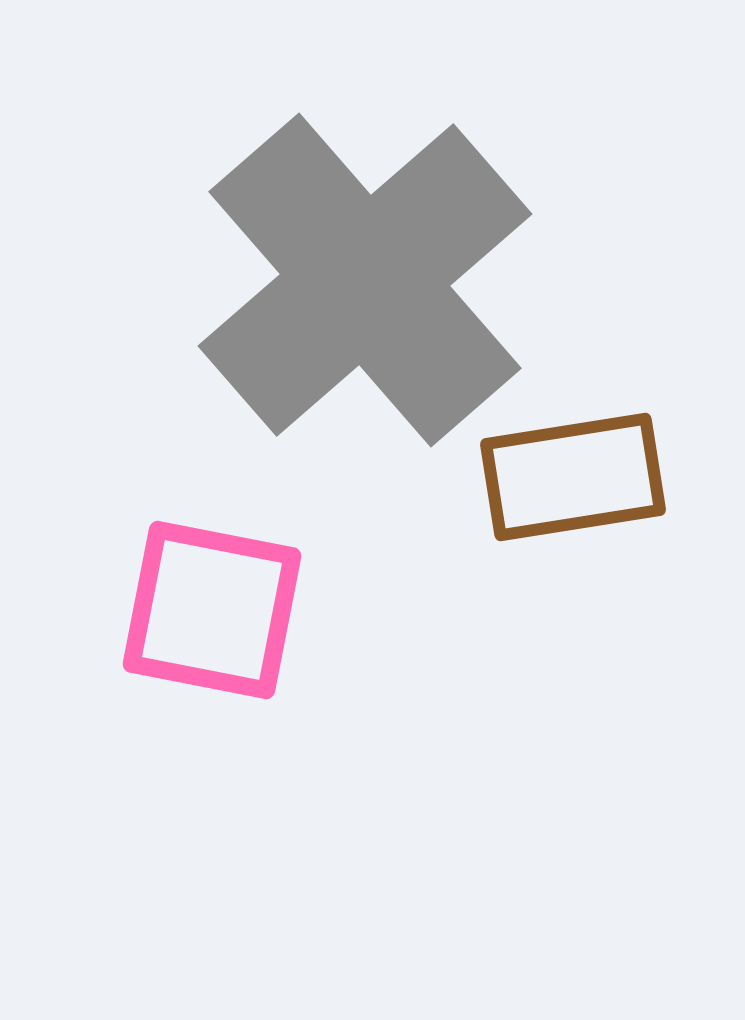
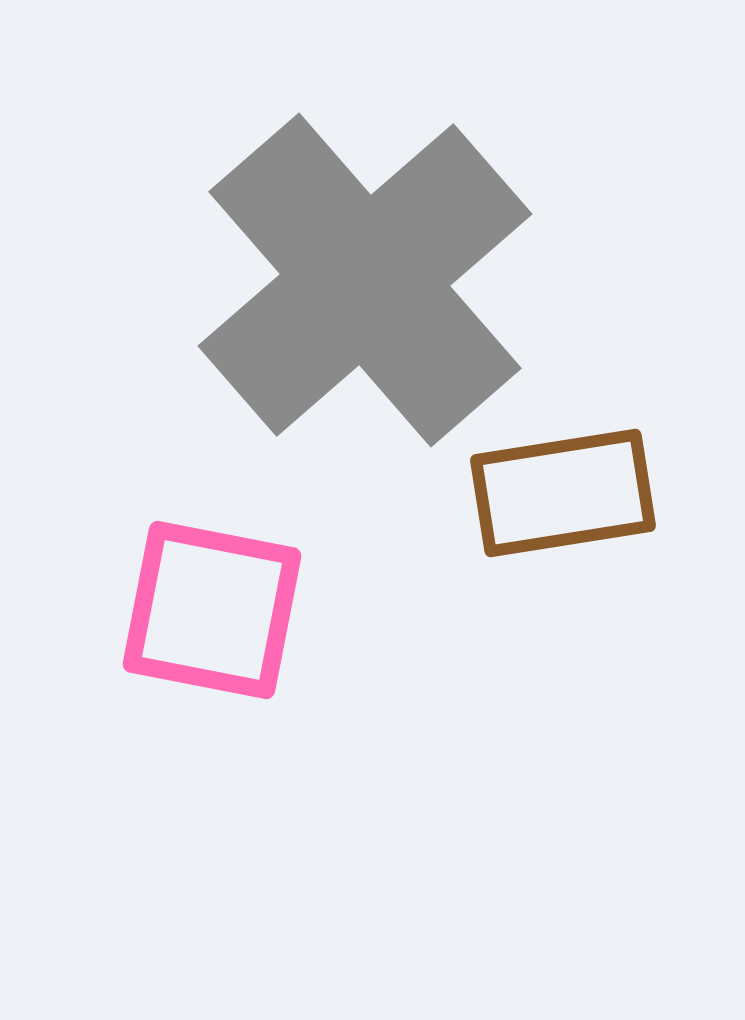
brown rectangle: moved 10 px left, 16 px down
